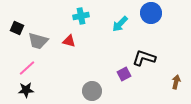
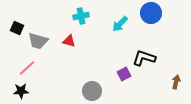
black star: moved 5 px left, 1 px down
